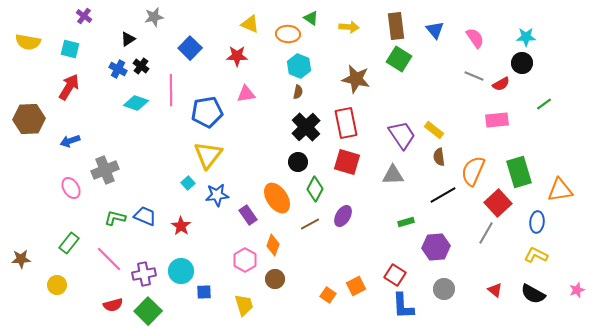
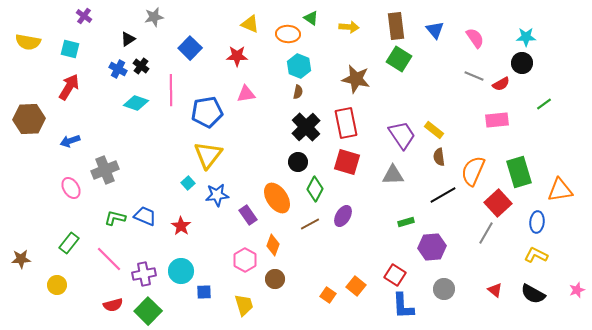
purple hexagon at (436, 247): moved 4 px left
orange square at (356, 286): rotated 24 degrees counterclockwise
